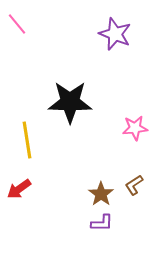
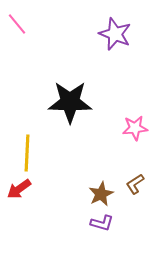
yellow line: moved 13 px down; rotated 12 degrees clockwise
brown L-shape: moved 1 px right, 1 px up
brown star: rotated 10 degrees clockwise
purple L-shape: rotated 15 degrees clockwise
